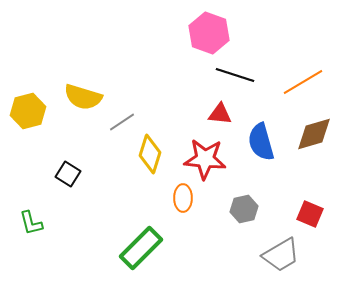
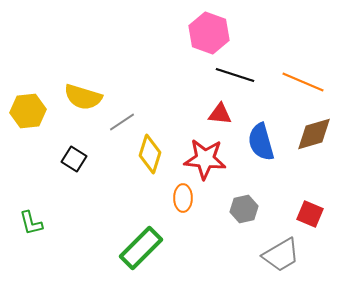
orange line: rotated 54 degrees clockwise
yellow hexagon: rotated 8 degrees clockwise
black square: moved 6 px right, 15 px up
